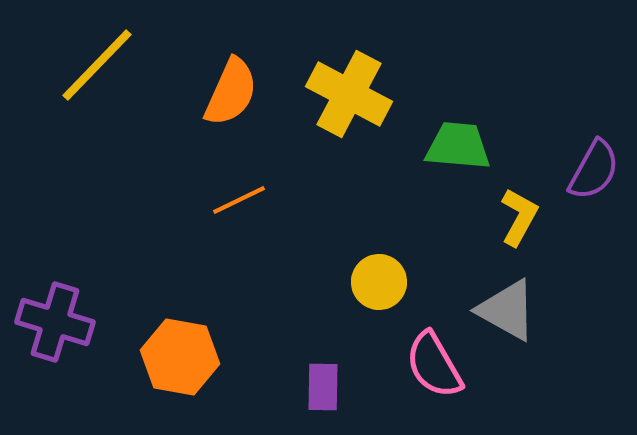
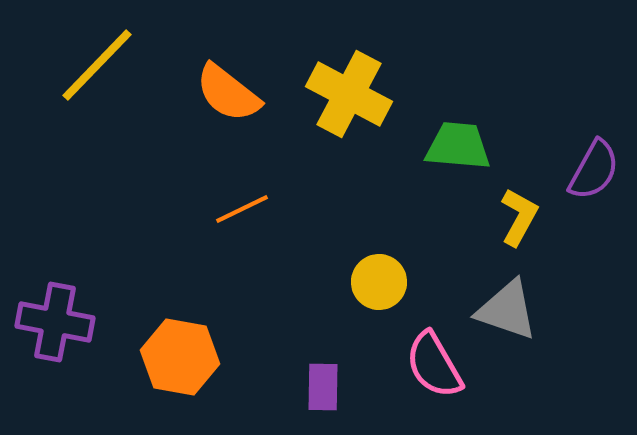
orange semicircle: moved 3 px left, 1 px down; rotated 104 degrees clockwise
orange line: moved 3 px right, 9 px down
gray triangle: rotated 10 degrees counterclockwise
purple cross: rotated 6 degrees counterclockwise
